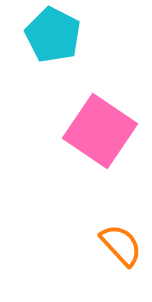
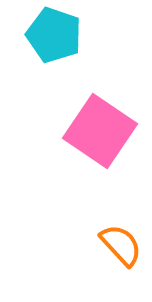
cyan pentagon: moved 1 px right; rotated 8 degrees counterclockwise
